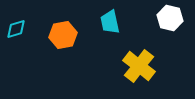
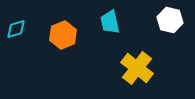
white hexagon: moved 2 px down
orange hexagon: rotated 12 degrees counterclockwise
yellow cross: moved 2 px left, 2 px down
